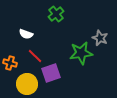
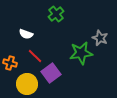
purple square: rotated 18 degrees counterclockwise
